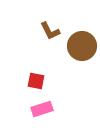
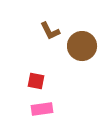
pink rectangle: rotated 10 degrees clockwise
